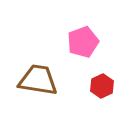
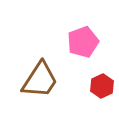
brown trapezoid: moved 2 px right; rotated 114 degrees clockwise
